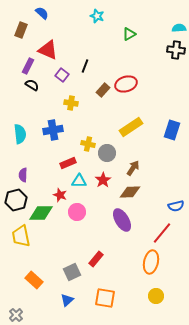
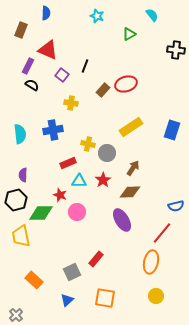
blue semicircle at (42, 13): moved 4 px right; rotated 48 degrees clockwise
cyan semicircle at (179, 28): moved 27 px left, 13 px up; rotated 56 degrees clockwise
